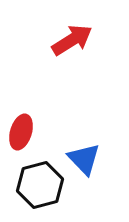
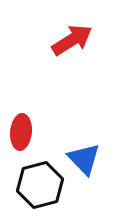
red ellipse: rotated 12 degrees counterclockwise
